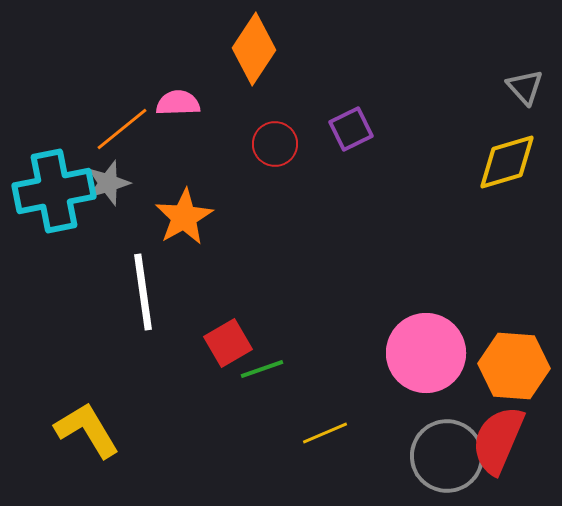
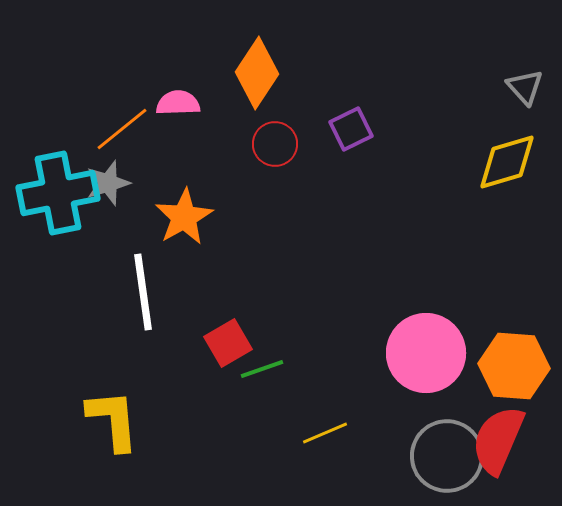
orange diamond: moved 3 px right, 24 px down
cyan cross: moved 4 px right, 2 px down
yellow L-shape: moved 26 px right, 10 px up; rotated 26 degrees clockwise
